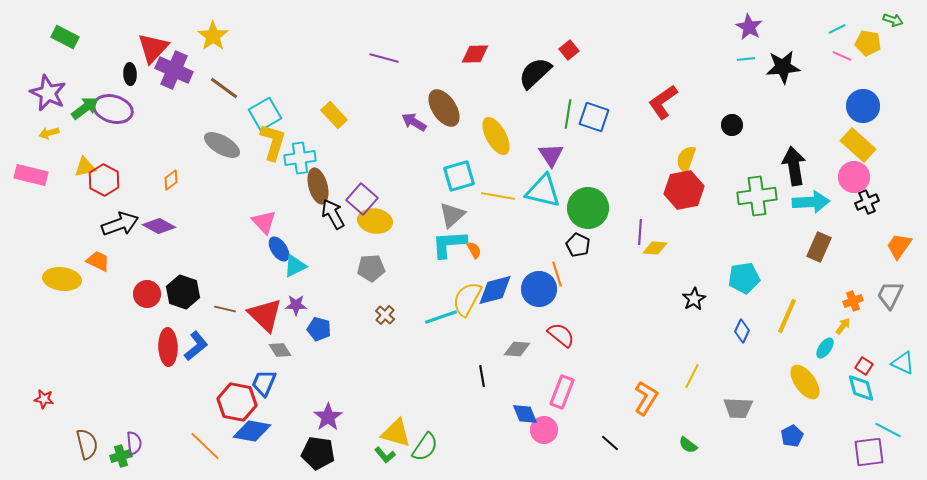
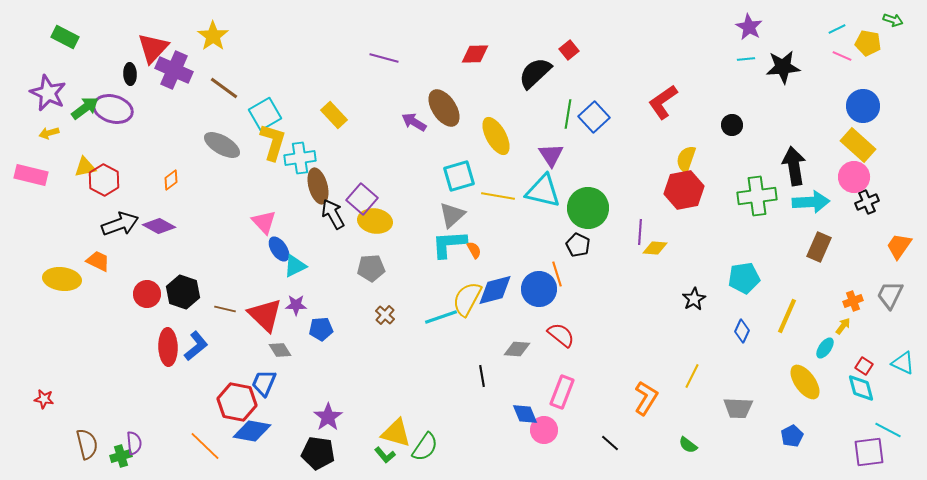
blue square at (594, 117): rotated 28 degrees clockwise
blue pentagon at (319, 329): moved 2 px right; rotated 20 degrees counterclockwise
